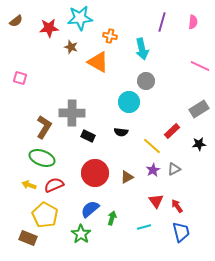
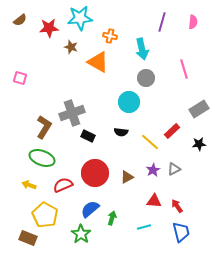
brown semicircle: moved 4 px right, 1 px up
pink line: moved 16 px left, 3 px down; rotated 48 degrees clockwise
gray circle: moved 3 px up
gray cross: rotated 20 degrees counterclockwise
yellow line: moved 2 px left, 4 px up
red semicircle: moved 9 px right
red triangle: moved 2 px left; rotated 49 degrees counterclockwise
